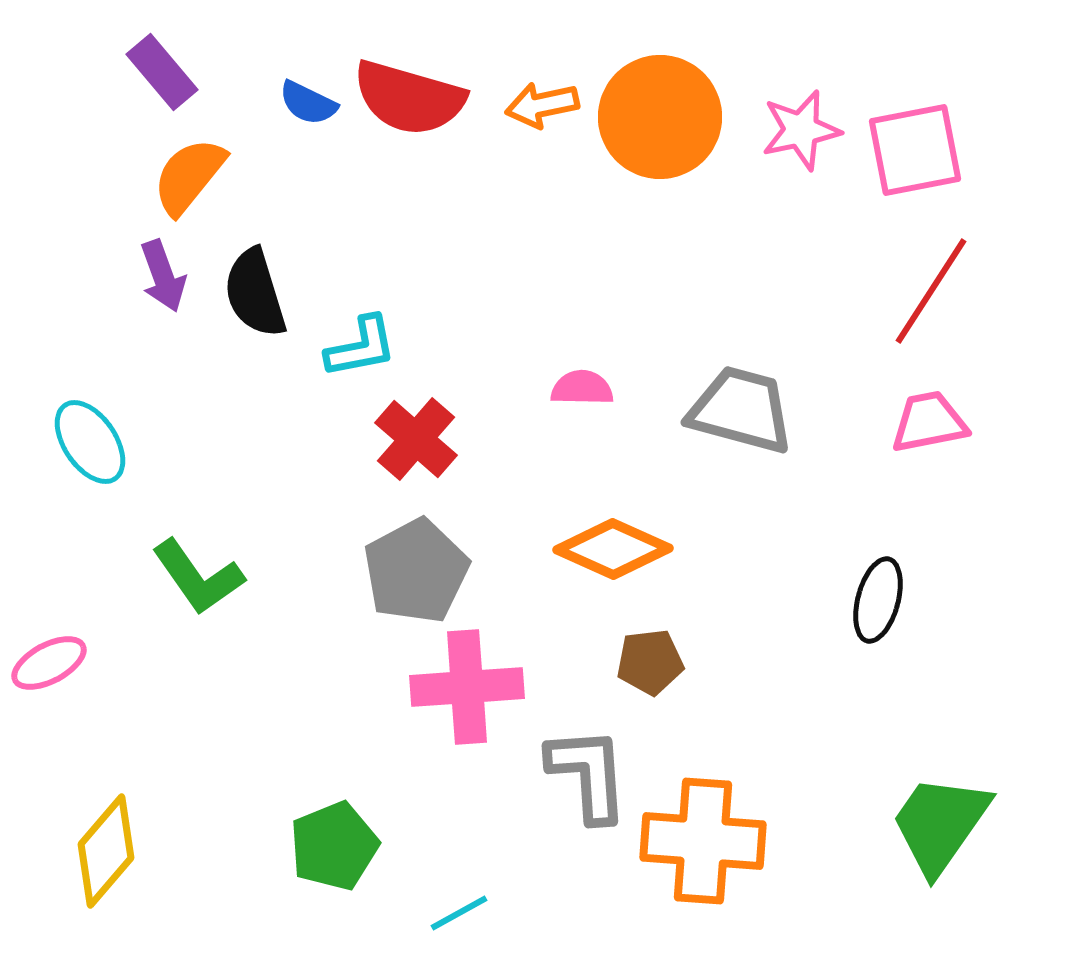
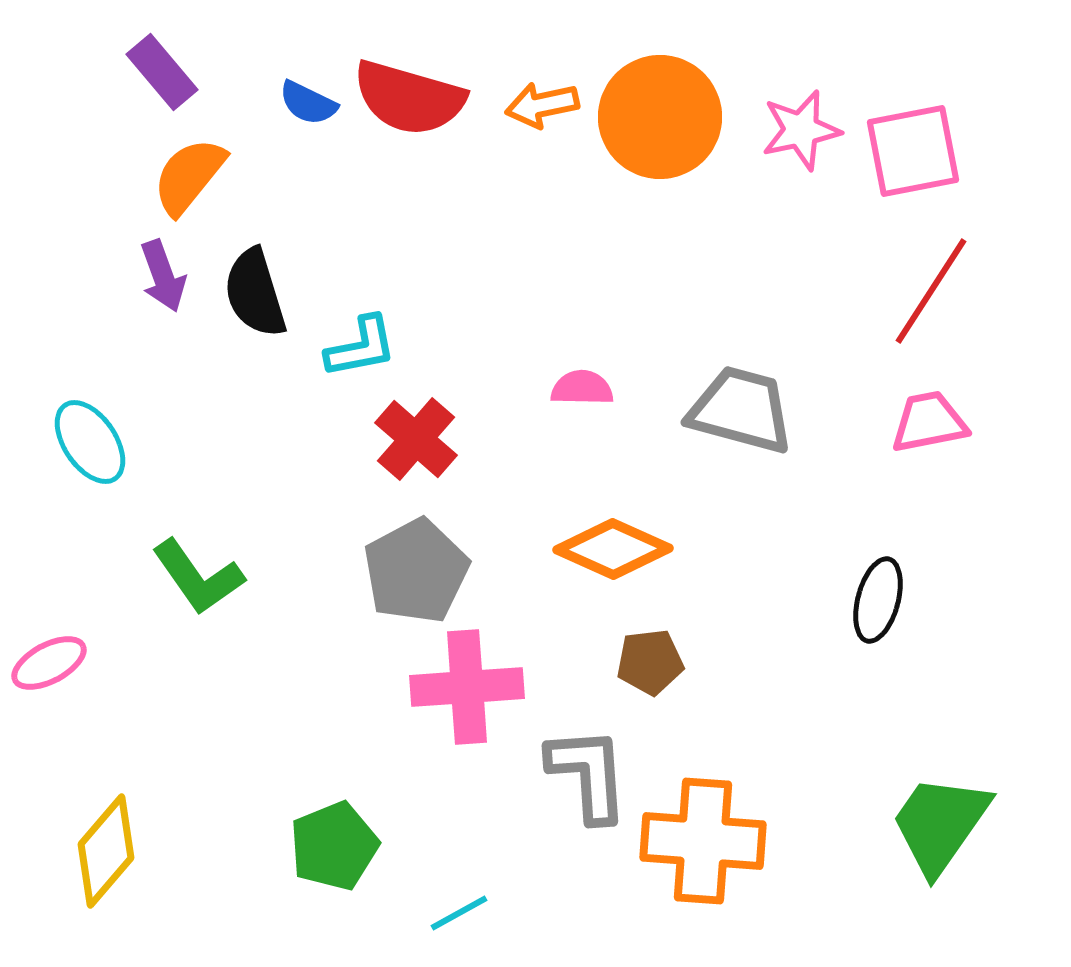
pink square: moved 2 px left, 1 px down
